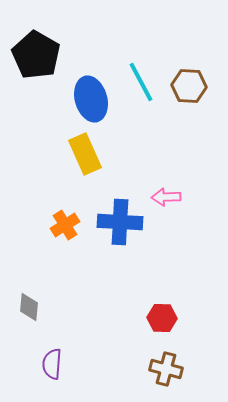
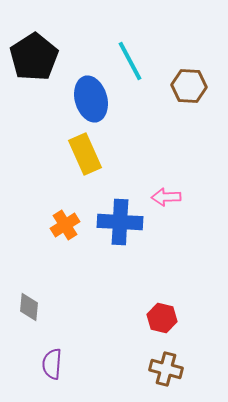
black pentagon: moved 2 px left, 2 px down; rotated 9 degrees clockwise
cyan line: moved 11 px left, 21 px up
red hexagon: rotated 12 degrees clockwise
